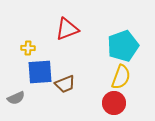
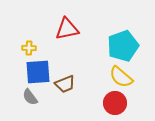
red triangle: rotated 10 degrees clockwise
yellow cross: moved 1 px right
blue square: moved 2 px left
yellow semicircle: rotated 110 degrees clockwise
gray semicircle: moved 14 px right, 1 px up; rotated 78 degrees clockwise
red circle: moved 1 px right
